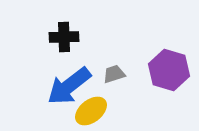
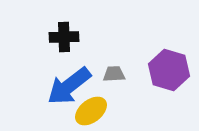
gray trapezoid: rotated 15 degrees clockwise
